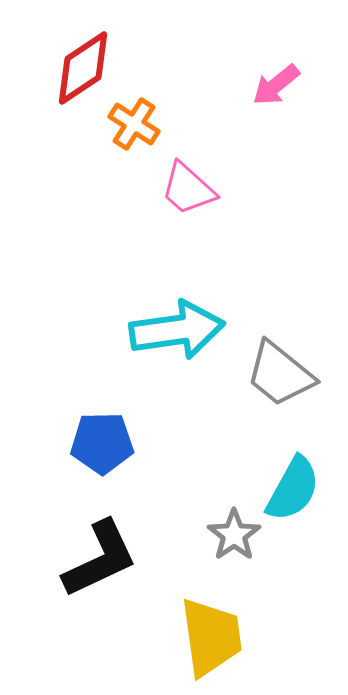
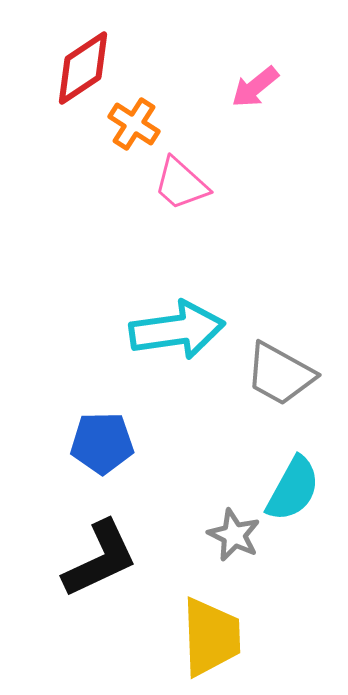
pink arrow: moved 21 px left, 2 px down
pink trapezoid: moved 7 px left, 5 px up
gray trapezoid: rotated 10 degrees counterclockwise
gray star: rotated 12 degrees counterclockwise
yellow trapezoid: rotated 6 degrees clockwise
